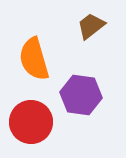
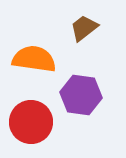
brown trapezoid: moved 7 px left, 2 px down
orange semicircle: rotated 114 degrees clockwise
